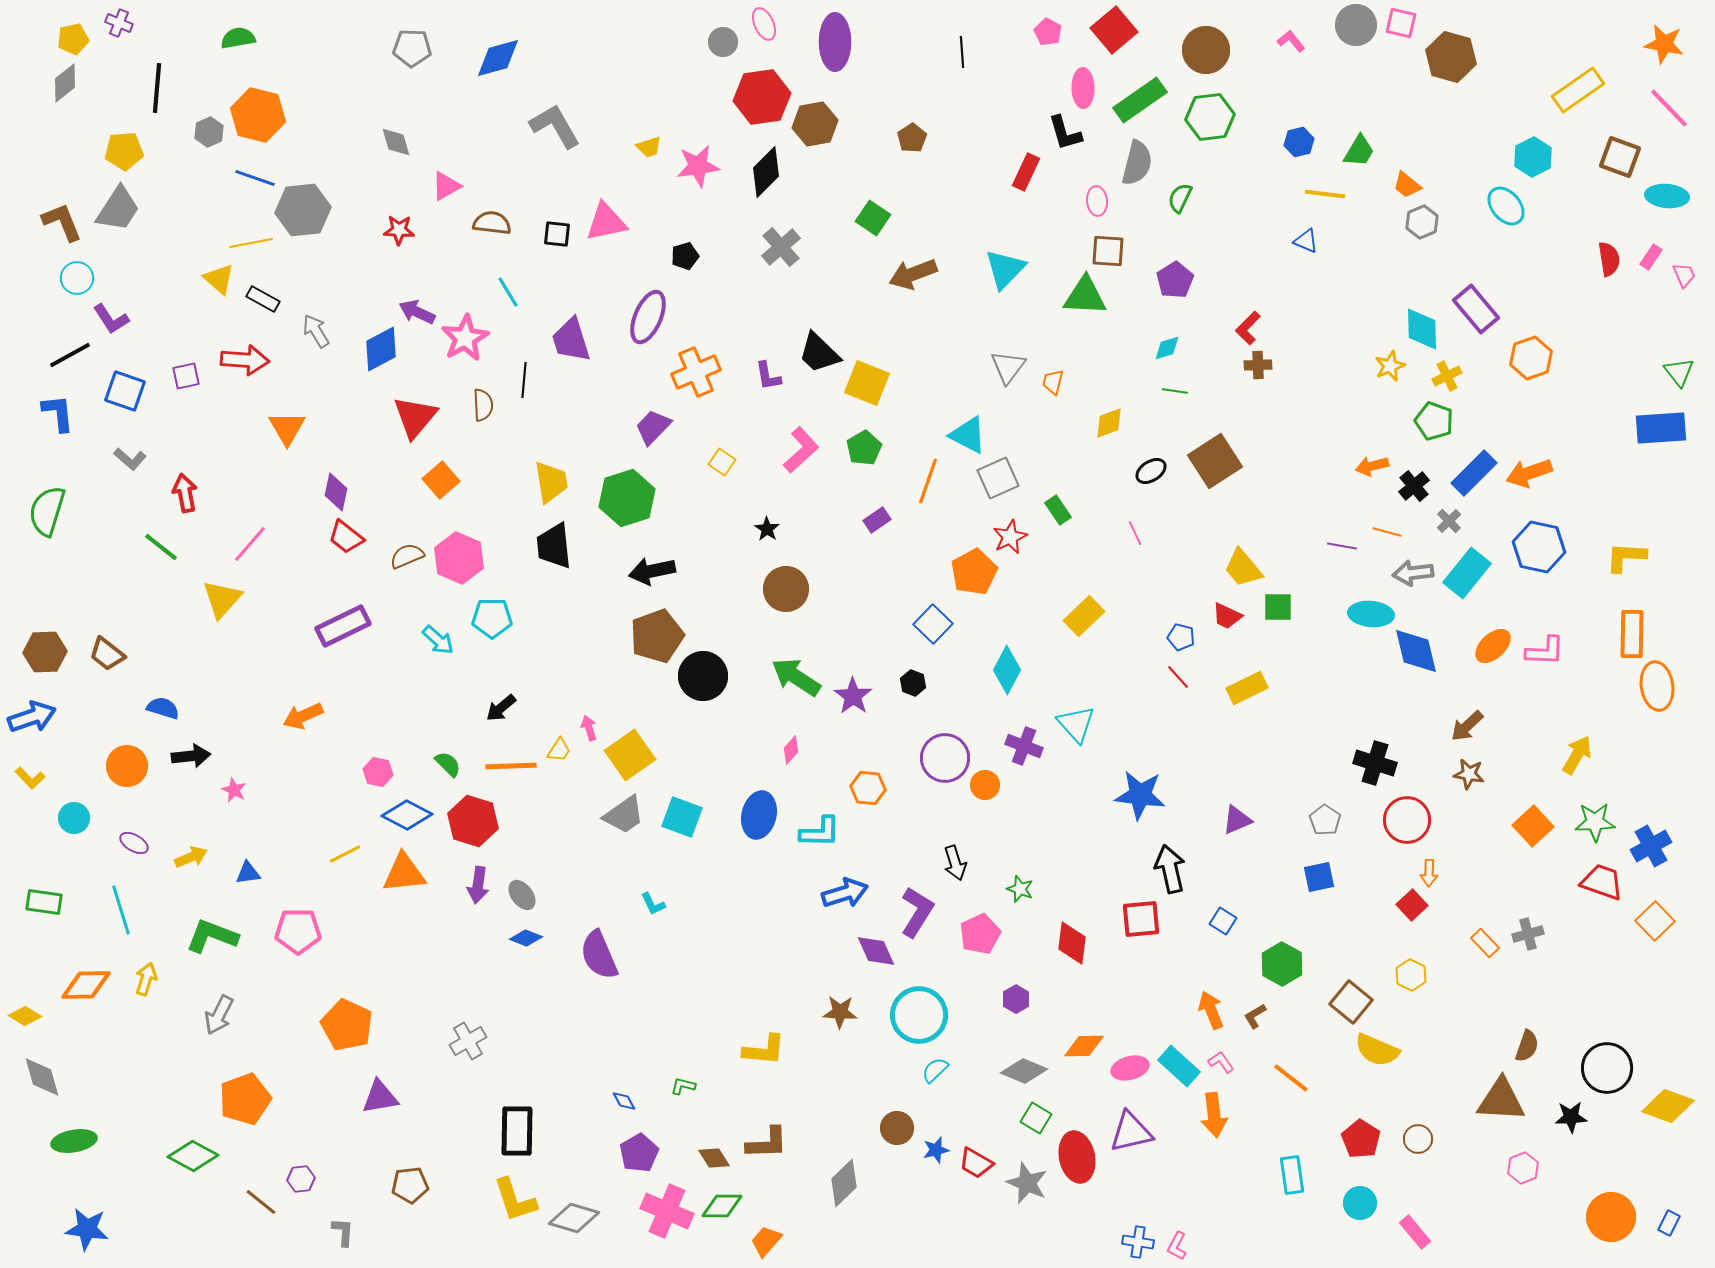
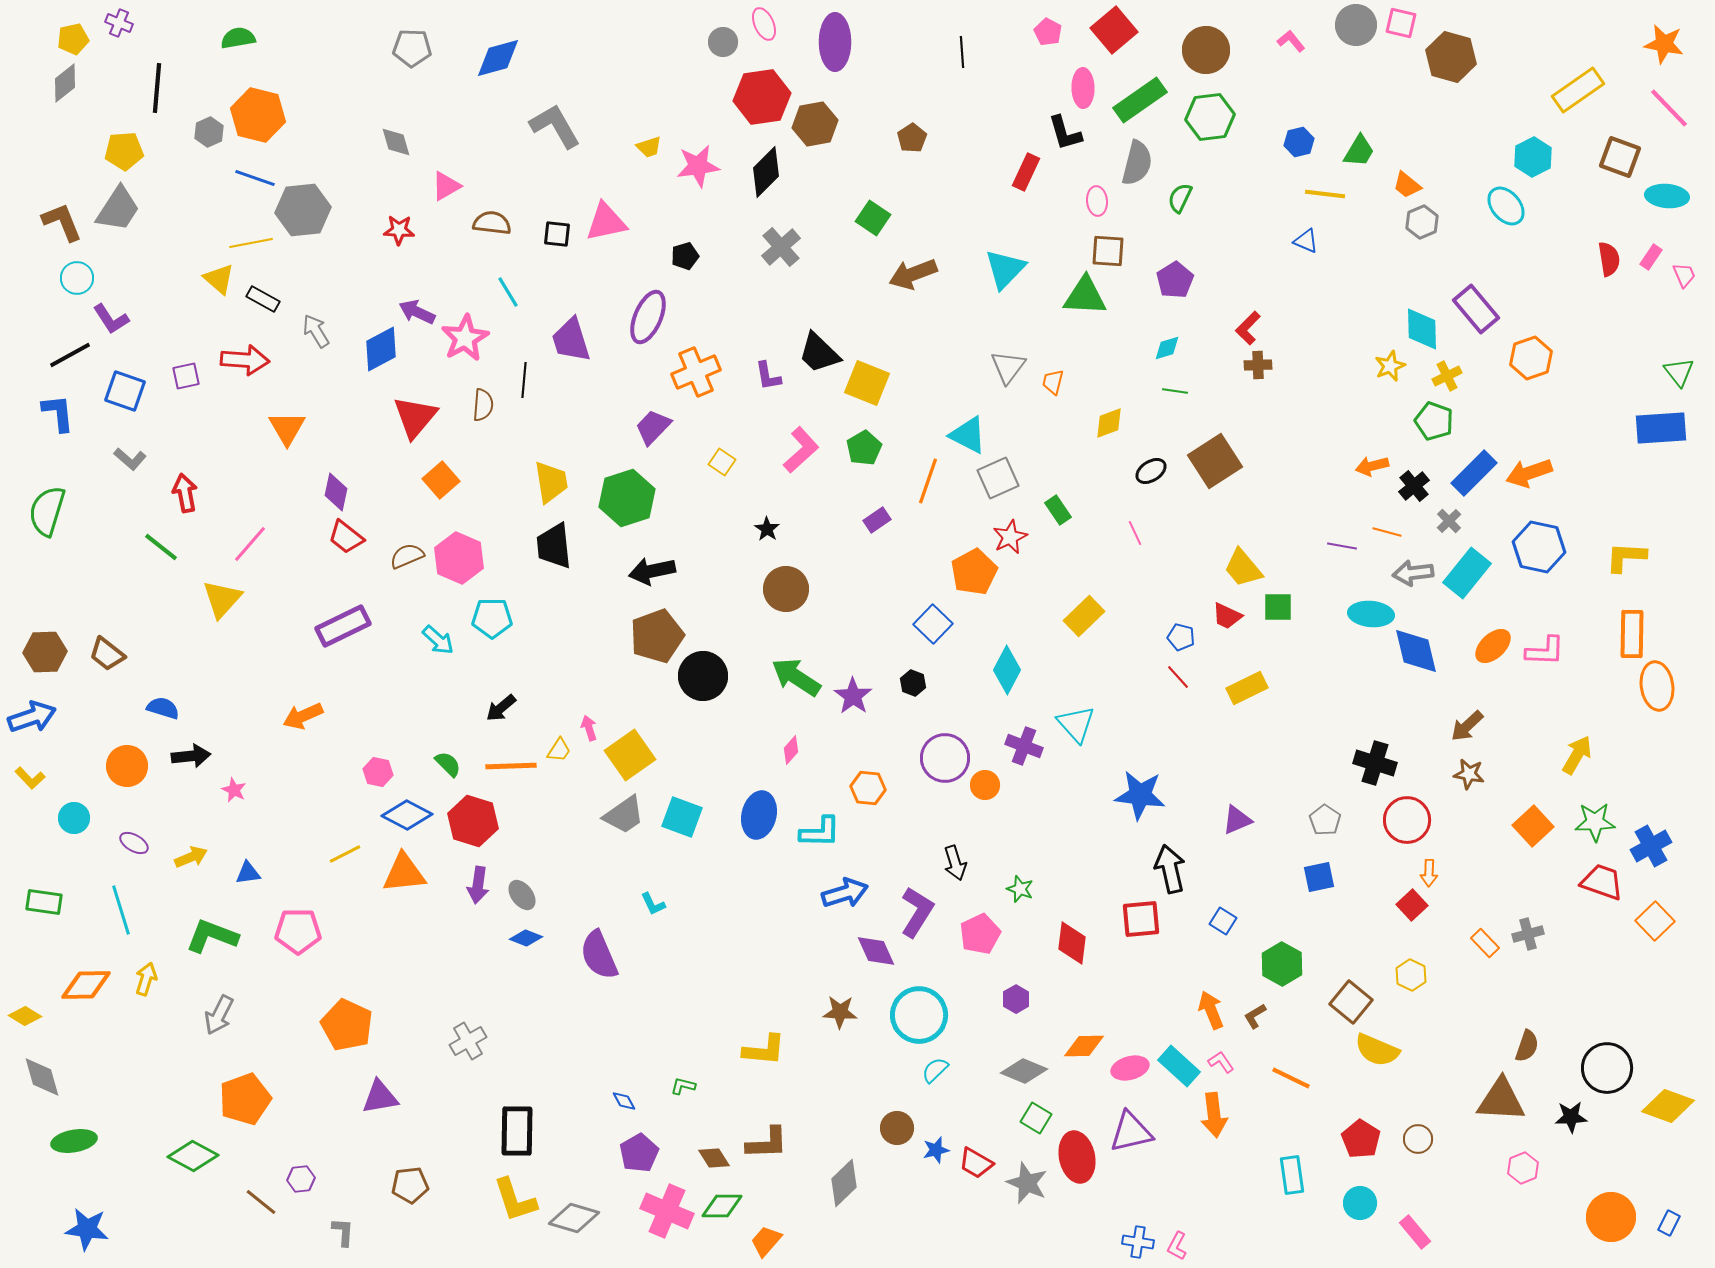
brown semicircle at (483, 405): rotated 8 degrees clockwise
orange line at (1291, 1078): rotated 12 degrees counterclockwise
